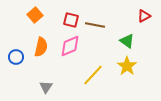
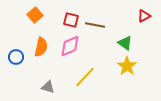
green triangle: moved 2 px left, 2 px down
yellow line: moved 8 px left, 2 px down
gray triangle: moved 2 px right; rotated 48 degrees counterclockwise
